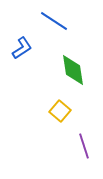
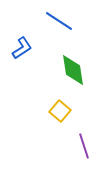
blue line: moved 5 px right
